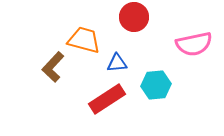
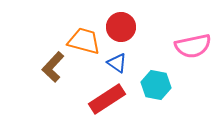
red circle: moved 13 px left, 10 px down
orange trapezoid: moved 1 px down
pink semicircle: moved 1 px left, 2 px down
blue triangle: rotated 40 degrees clockwise
cyan hexagon: rotated 16 degrees clockwise
